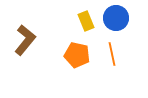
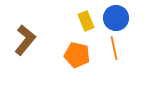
orange line: moved 2 px right, 6 px up
